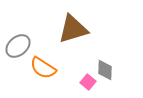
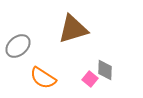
orange semicircle: moved 10 px down
pink square: moved 2 px right, 3 px up
